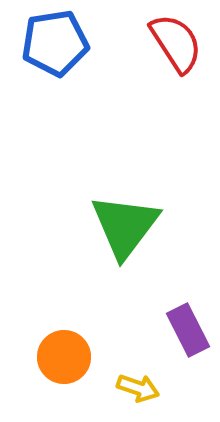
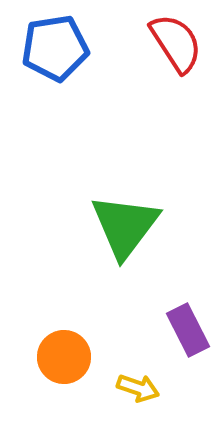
blue pentagon: moved 5 px down
